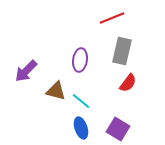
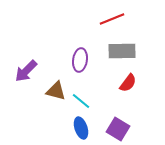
red line: moved 1 px down
gray rectangle: rotated 76 degrees clockwise
